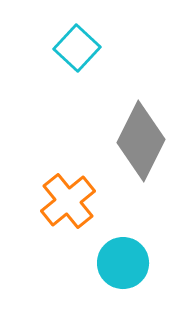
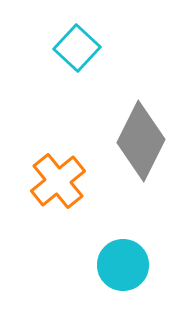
orange cross: moved 10 px left, 20 px up
cyan circle: moved 2 px down
